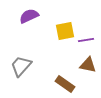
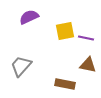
purple semicircle: moved 1 px down
purple line: moved 2 px up; rotated 21 degrees clockwise
brown rectangle: rotated 24 degrees counterclockwise
